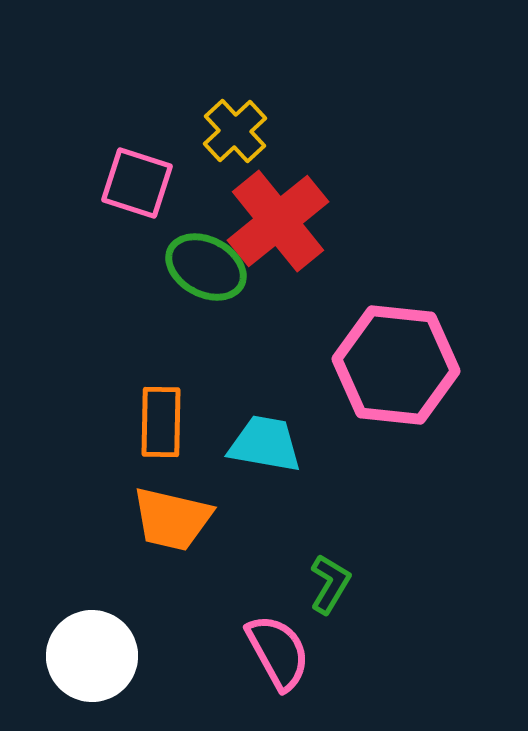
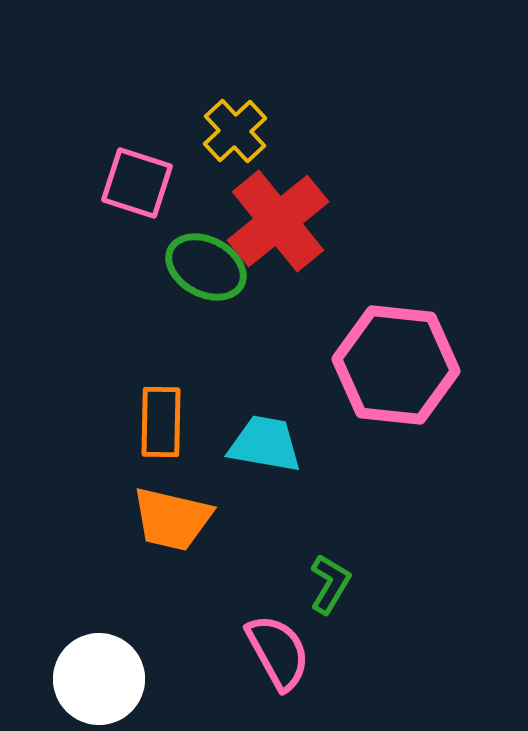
white circle: moved 7 px right, 23 px down
